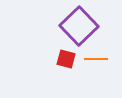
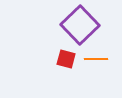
purple square: moved 1 px right, 1 px up
